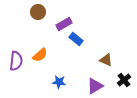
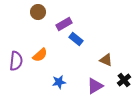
blue star: rotated 16 degrees counterclockwise
